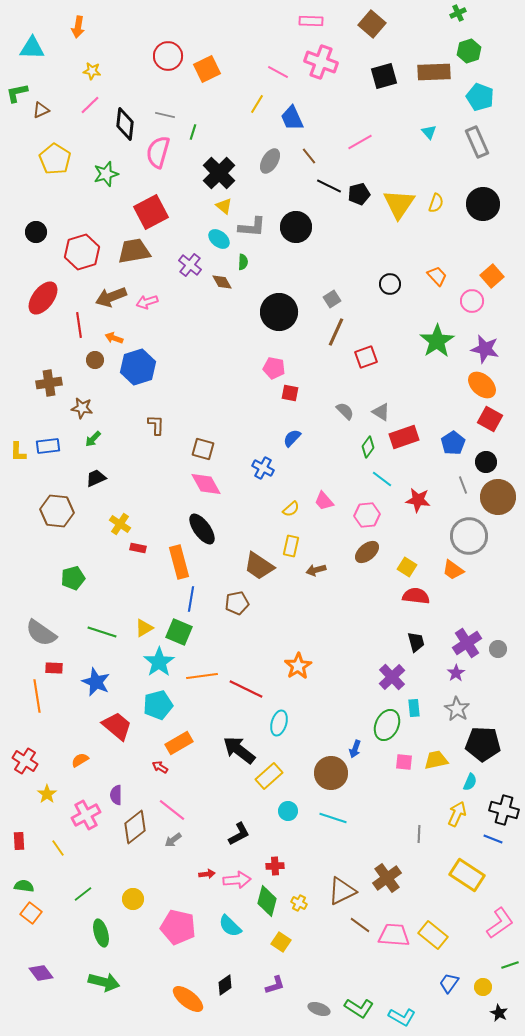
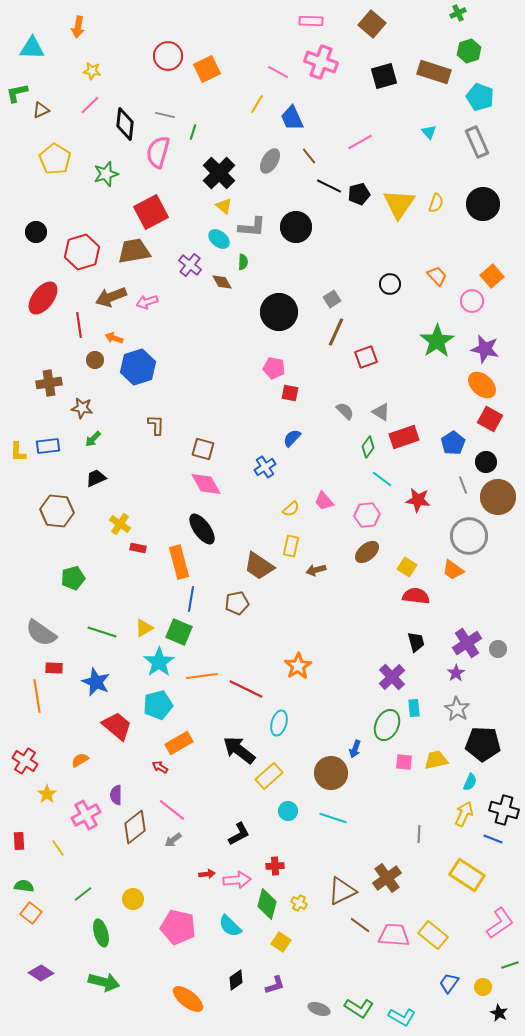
brown rectangle at (434, 72): rotated 20 degrees clockwise
blue cross at (263, 468): moved 2 px right, 1 px up; rotated 30 degrees clockwise
yellow arrow at (457, 814): moved 7 px right
green diamond at (267, 901): moved 3 px down
purple diamond at (41, 973): rotated 20 degrees counterclockwise
black diamond at (225, 985): moved 11 px right, 5 px up
